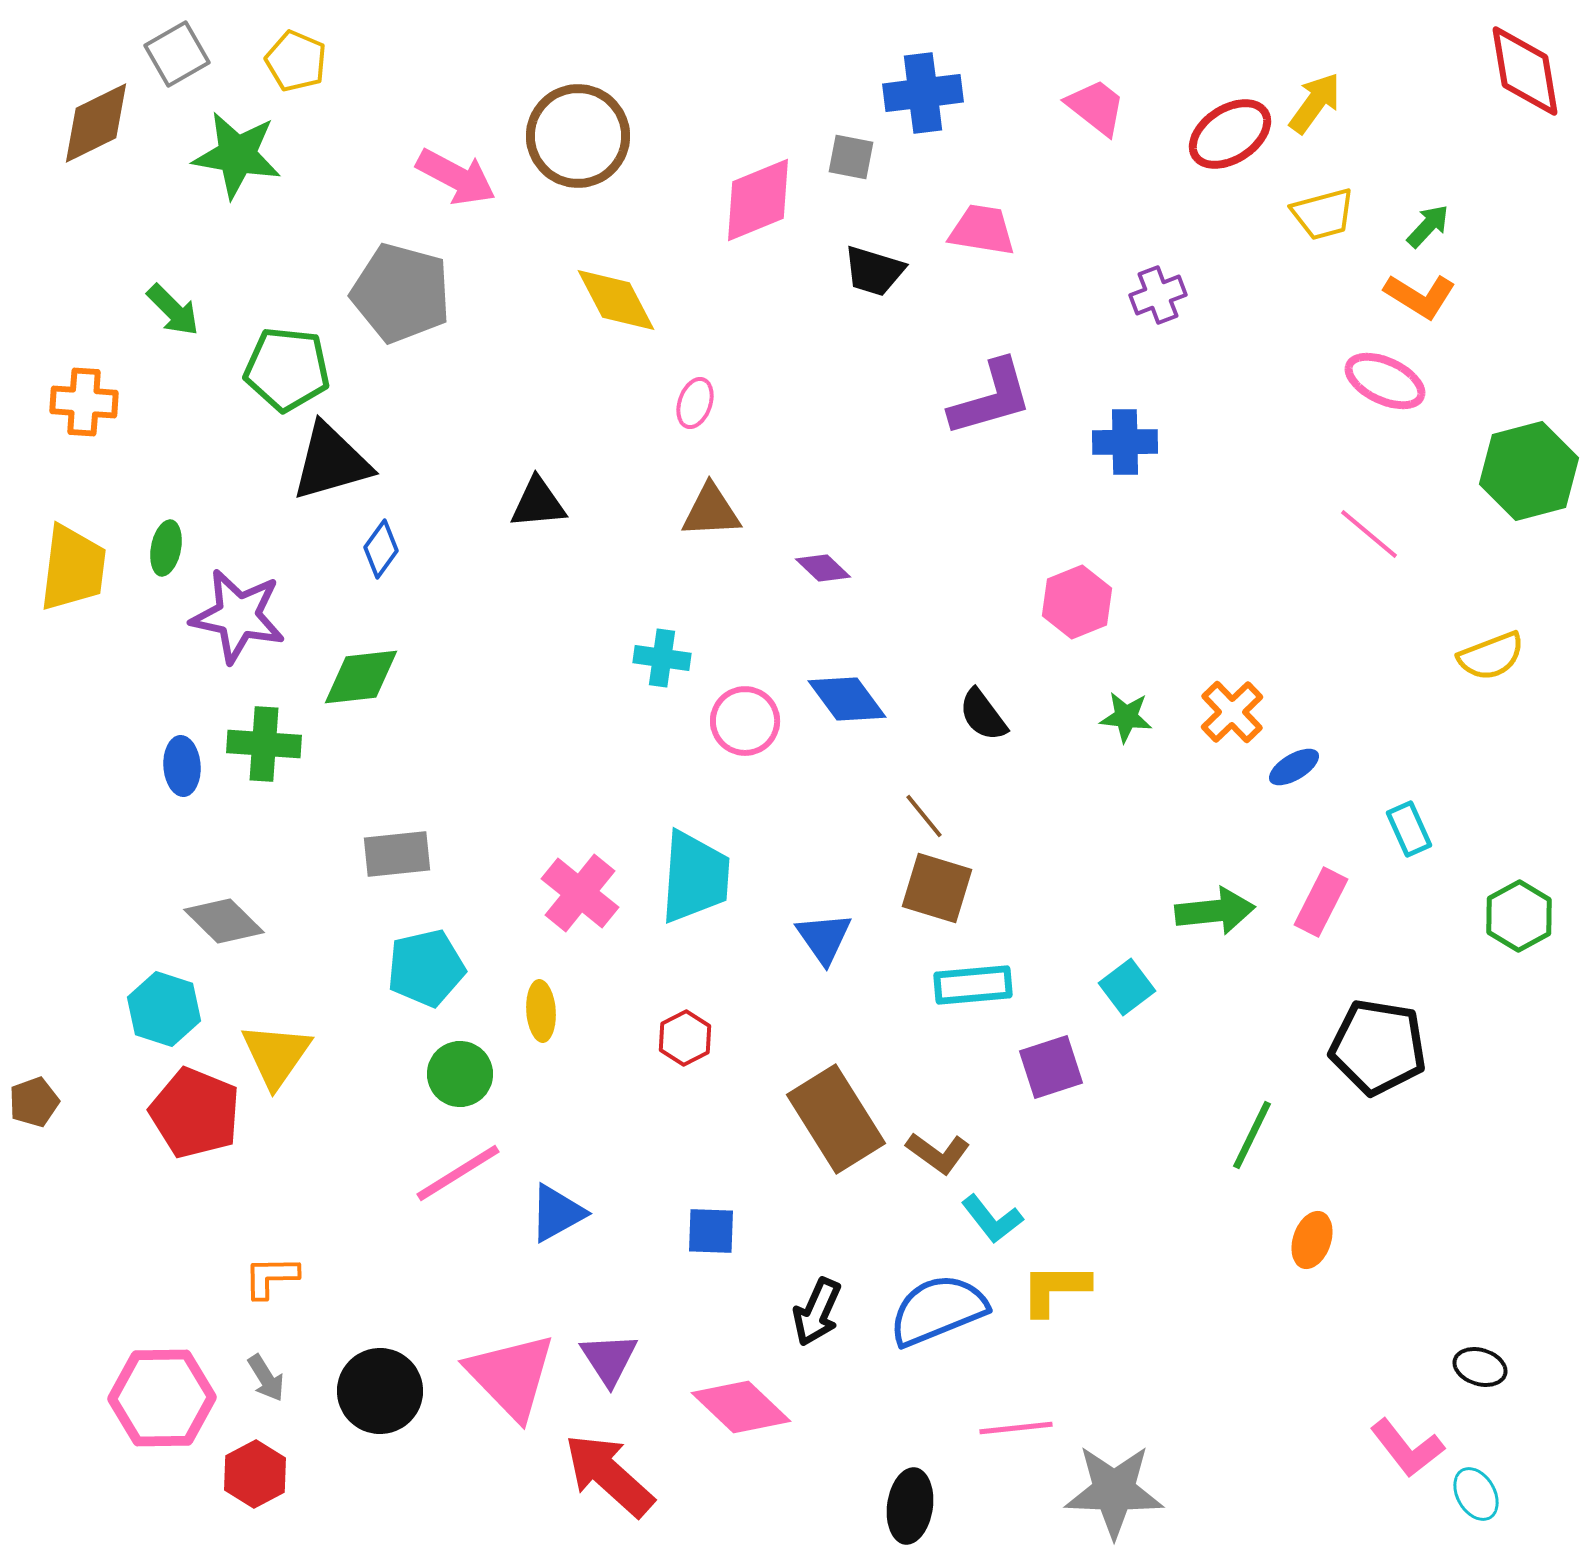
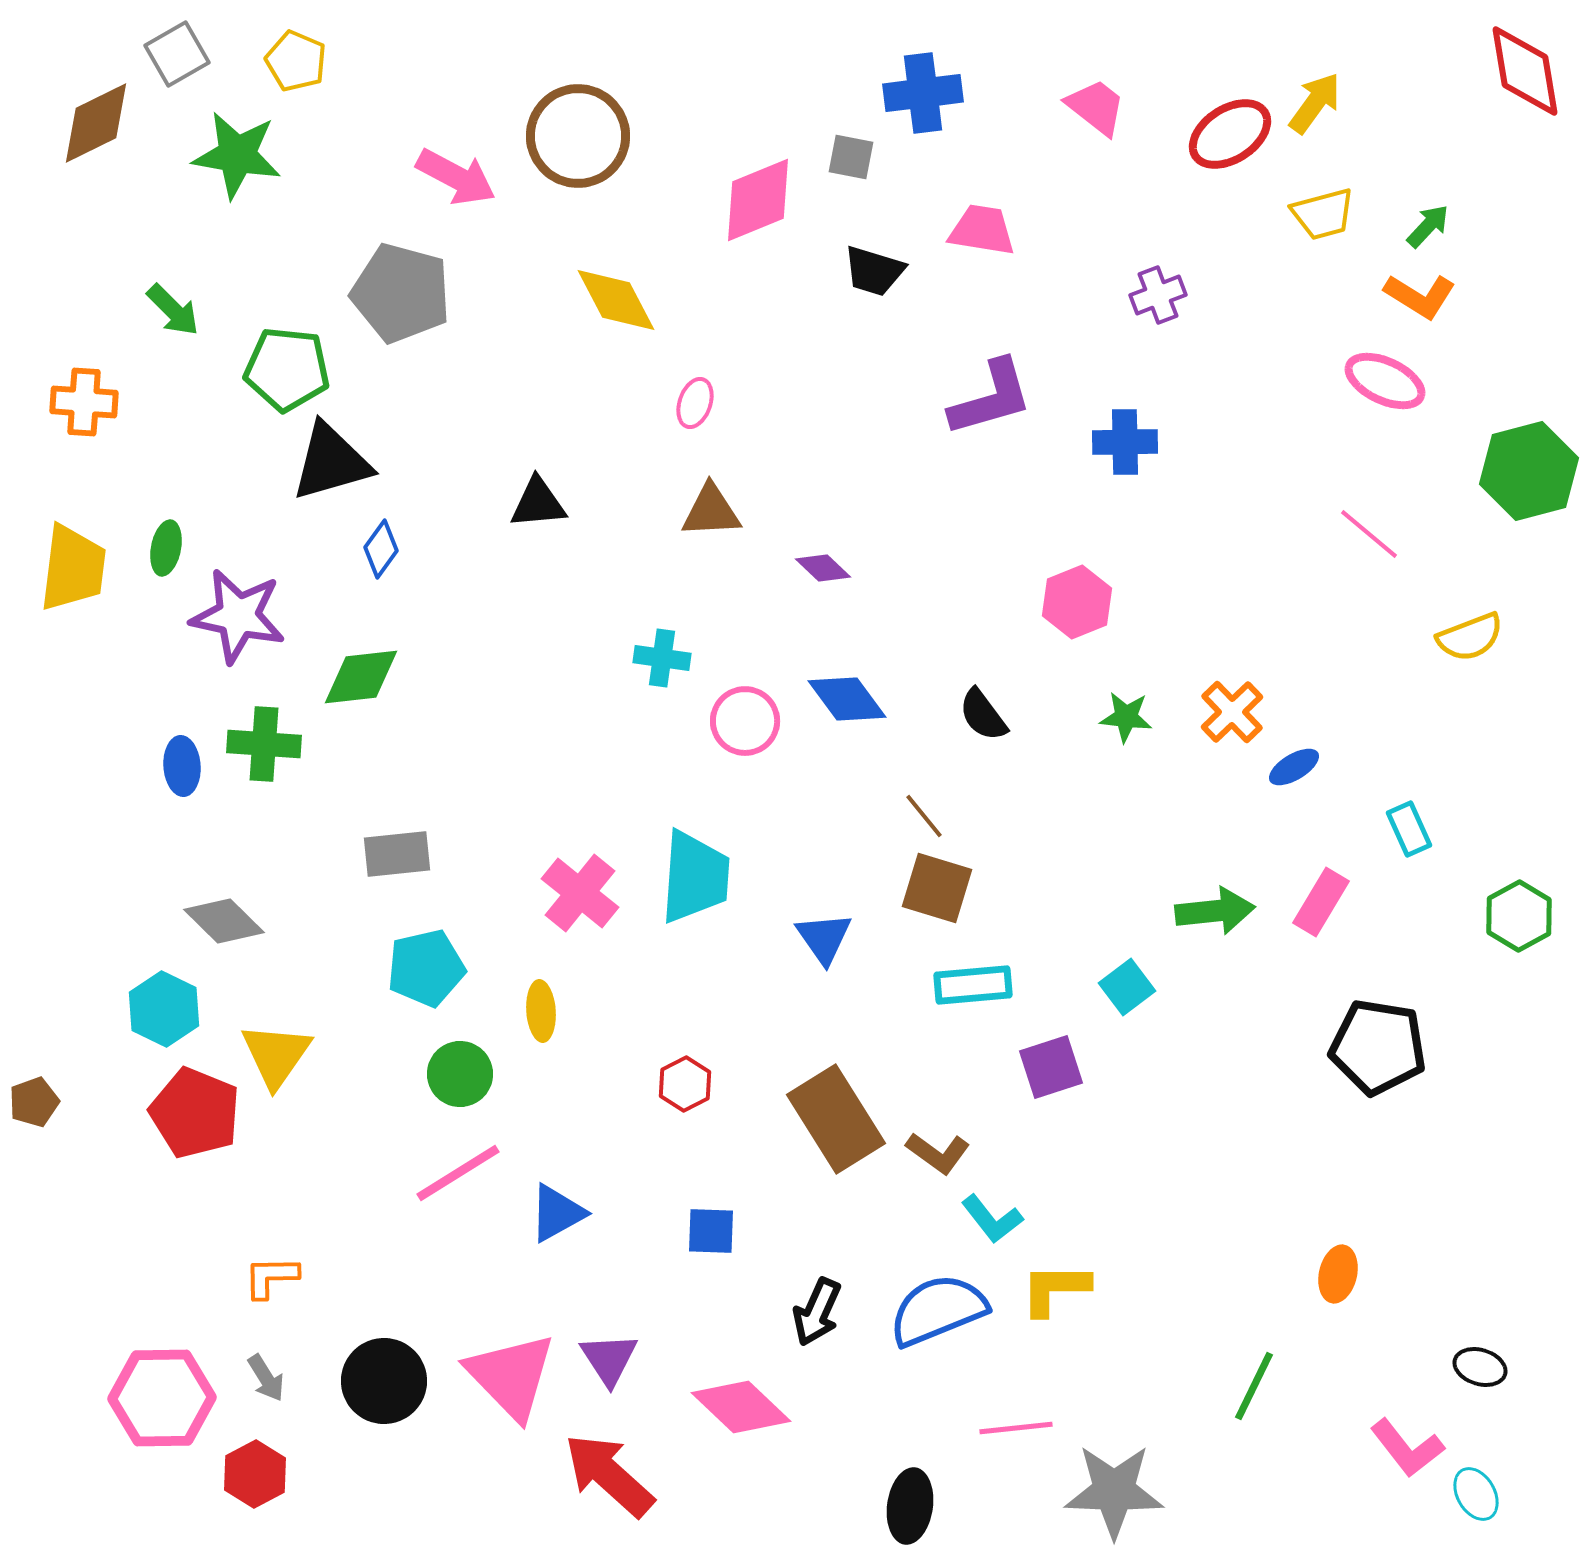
yellow semicircle at (1491, 656): moved 21 px left, 19 px up
pink rectangle at (1321, 902): rotated 4 degrees clockwise
cyan hexagon at (164, 1009): rotated 8 degrees clockwise
red hexagon at (685, 1038): moved 46 px down
green line at (1252, 1135): moved 2 px right, 251 px down
orange ellipse at (1312, 1240): moved 26 px right, 34 px down; rotated 6 degrees counterclockwise
black circle at (380, 1391): moved 4 px right, 10 px up
